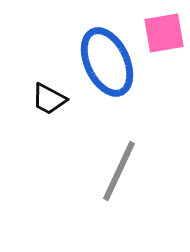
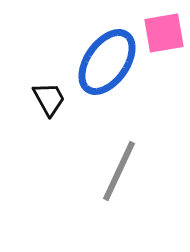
blue ellipse: rotated 60 degrees clockwise
black trapezoid: rotated 147 degrees counterclockwise
